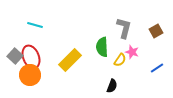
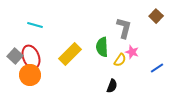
brown square: moved 15 px up; rotated 16 degrees counterclockwise
yellow rectangle: moved 6 px up
